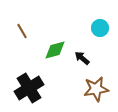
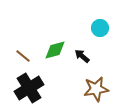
brown line: moved 1 px right, 25 px down; rotated 21 degrees counterclockwise
black arrow: moved 2 px up
